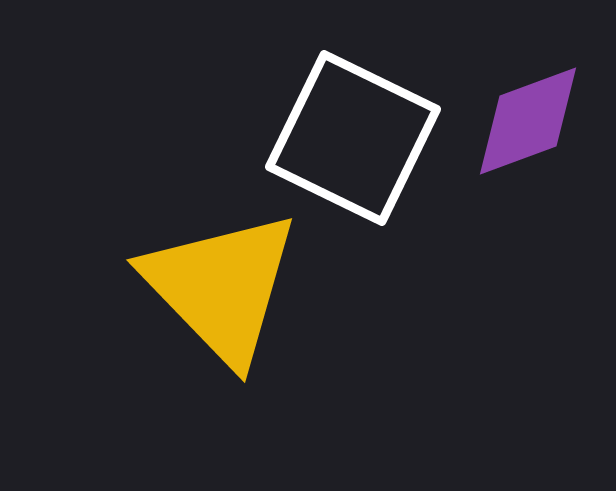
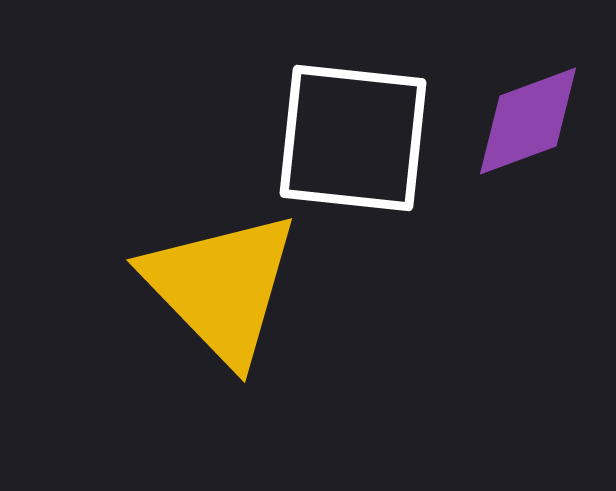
white square: rotated 20 degrees counterclockwise
